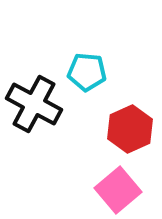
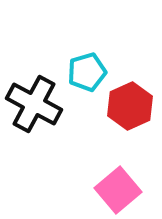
cyan pentagon: rotated 21 degrees counterclockwise
red hexagon: moved 23 px up
